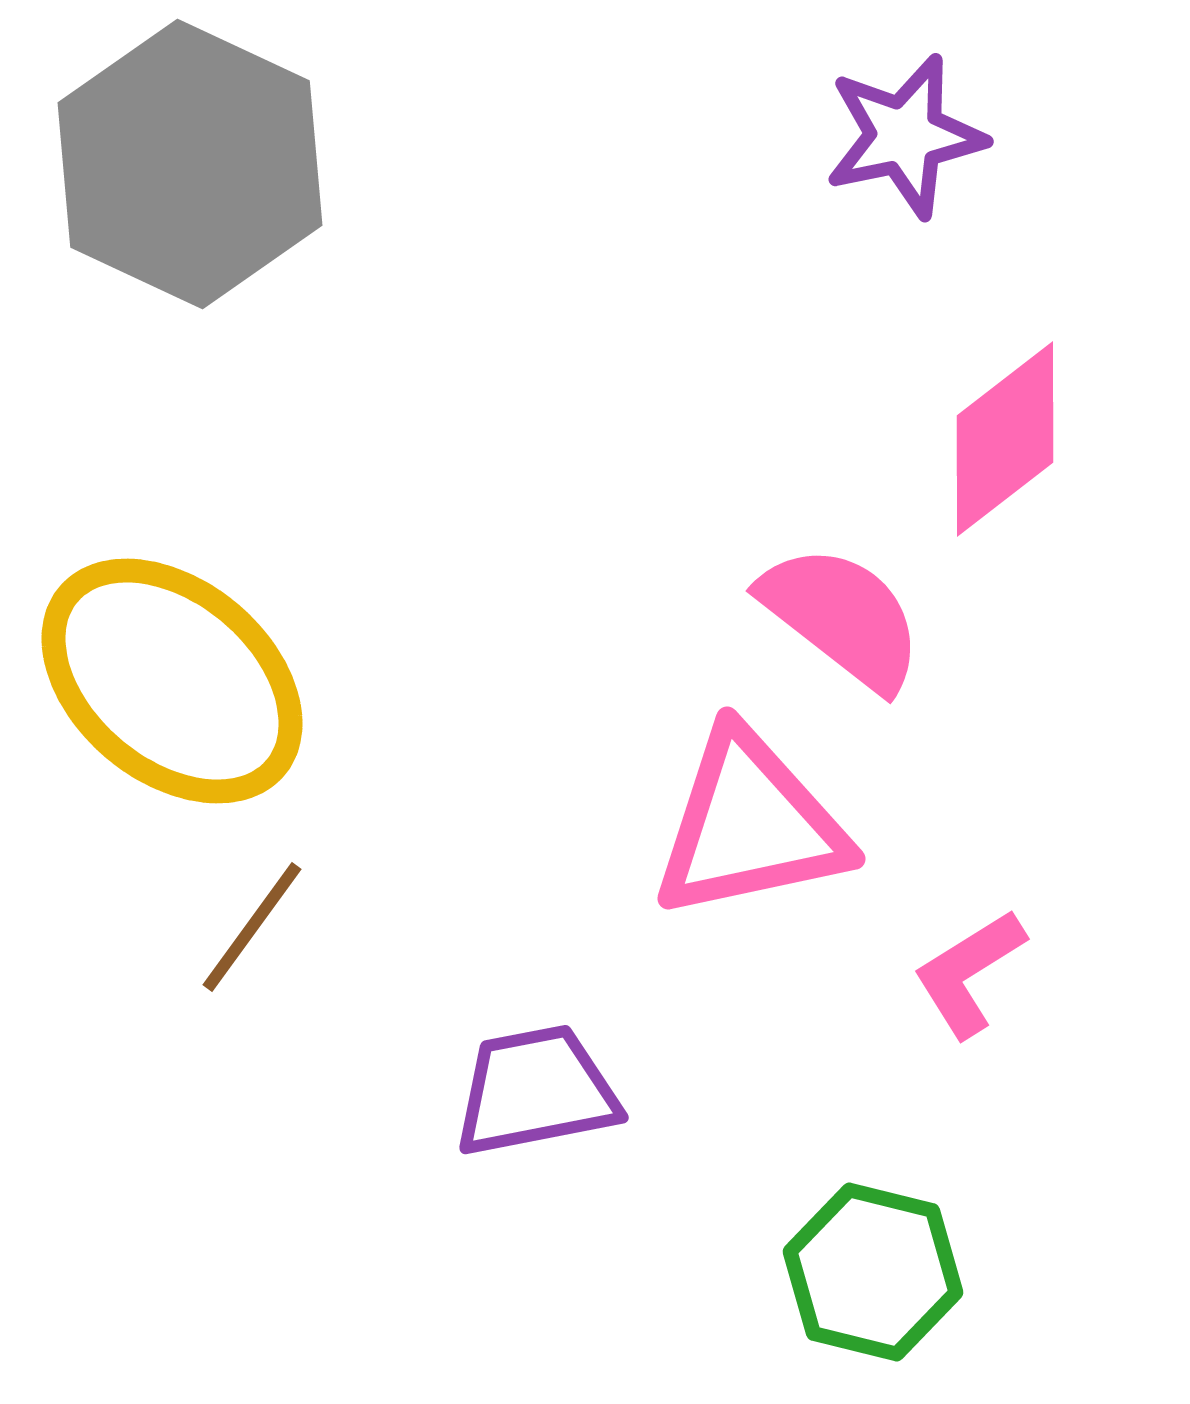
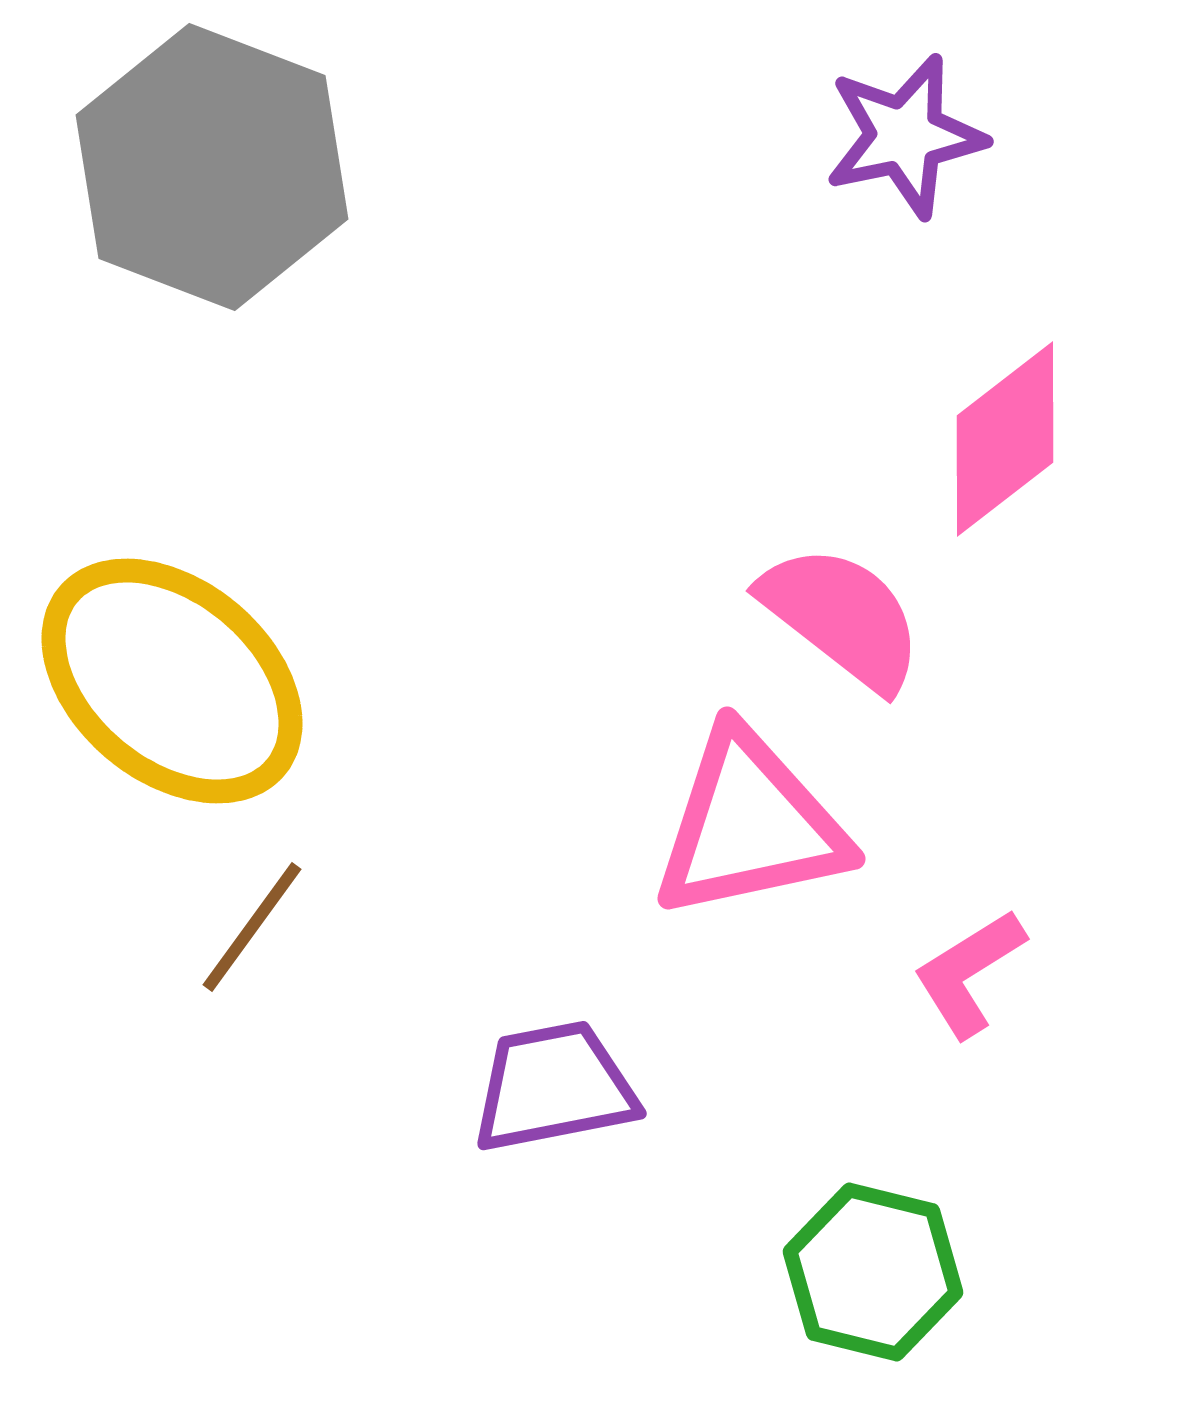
gray hexagon: moved 22 px right, 3 px down; rotated 4 degrees counterclockwise
purple trapezoid: moved 18 px right, 4 px up
